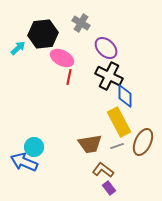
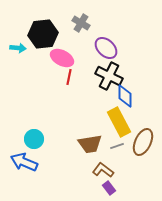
cyan arrow: rotated 49 degrees clockwise
cyan circle: moved 8 px up
